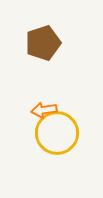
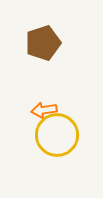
yellow circle: moved 2 px down
